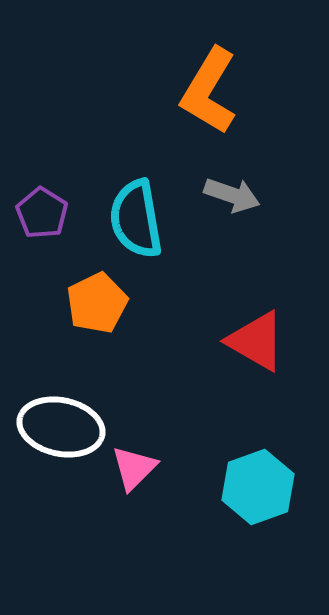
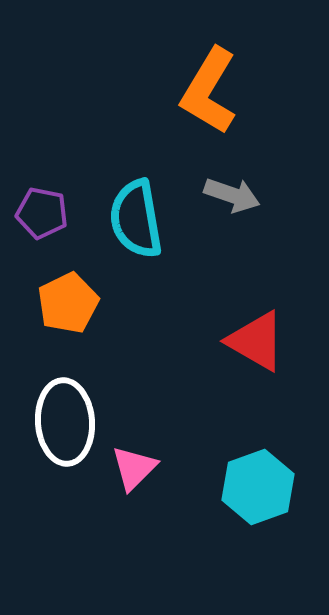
purple pentagon: rotated 21 degrees counterclockwise
orange pentagon: moved 29 px left
white ellipse: moved 4 px right, 5 px up; rotated 74 degrees clockwise
